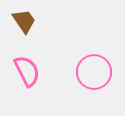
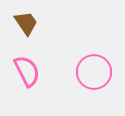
brown trapezoid: moved 2 px right, 2 px down
